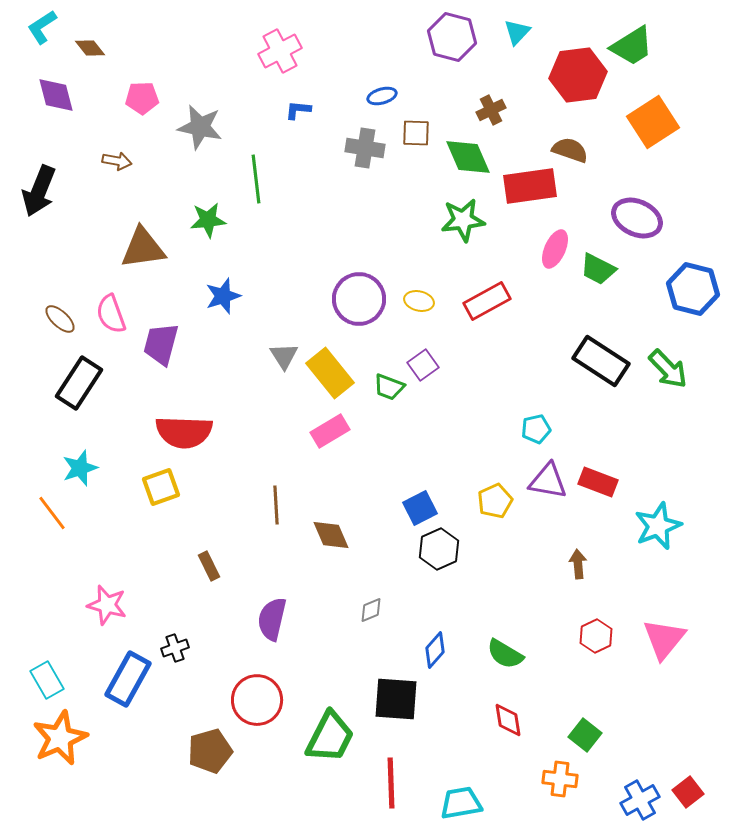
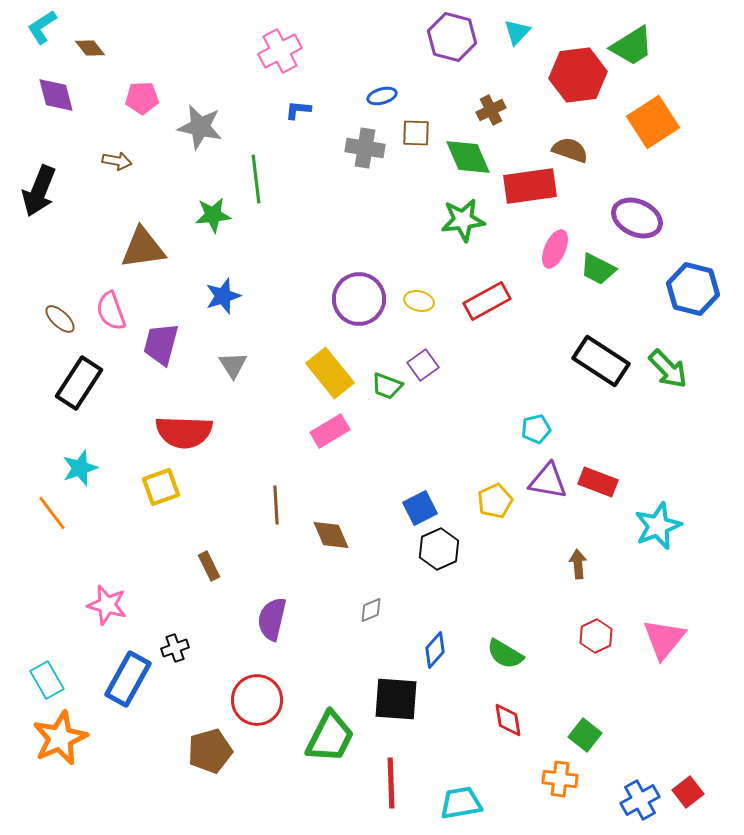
green star at (208, 220): moved 5 px right, 5 px up
pink semicircle at (111, 314): moved 3 px up
gray triangle at (284, 356): moved 51 px left, 9 px down
green trapezoid at (389, 387): moved 2 px left, 1 px up
